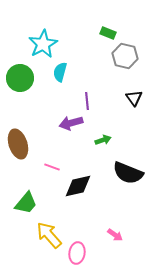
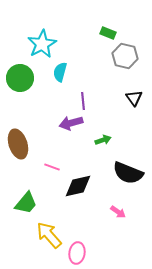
cyan star: moved 1 px left
purple line: moved 4 px left
pink arrow: moved 3 px right, 23 px up
